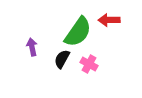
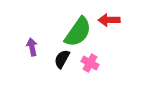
pink cross: moved 1 px right, 1 px up
